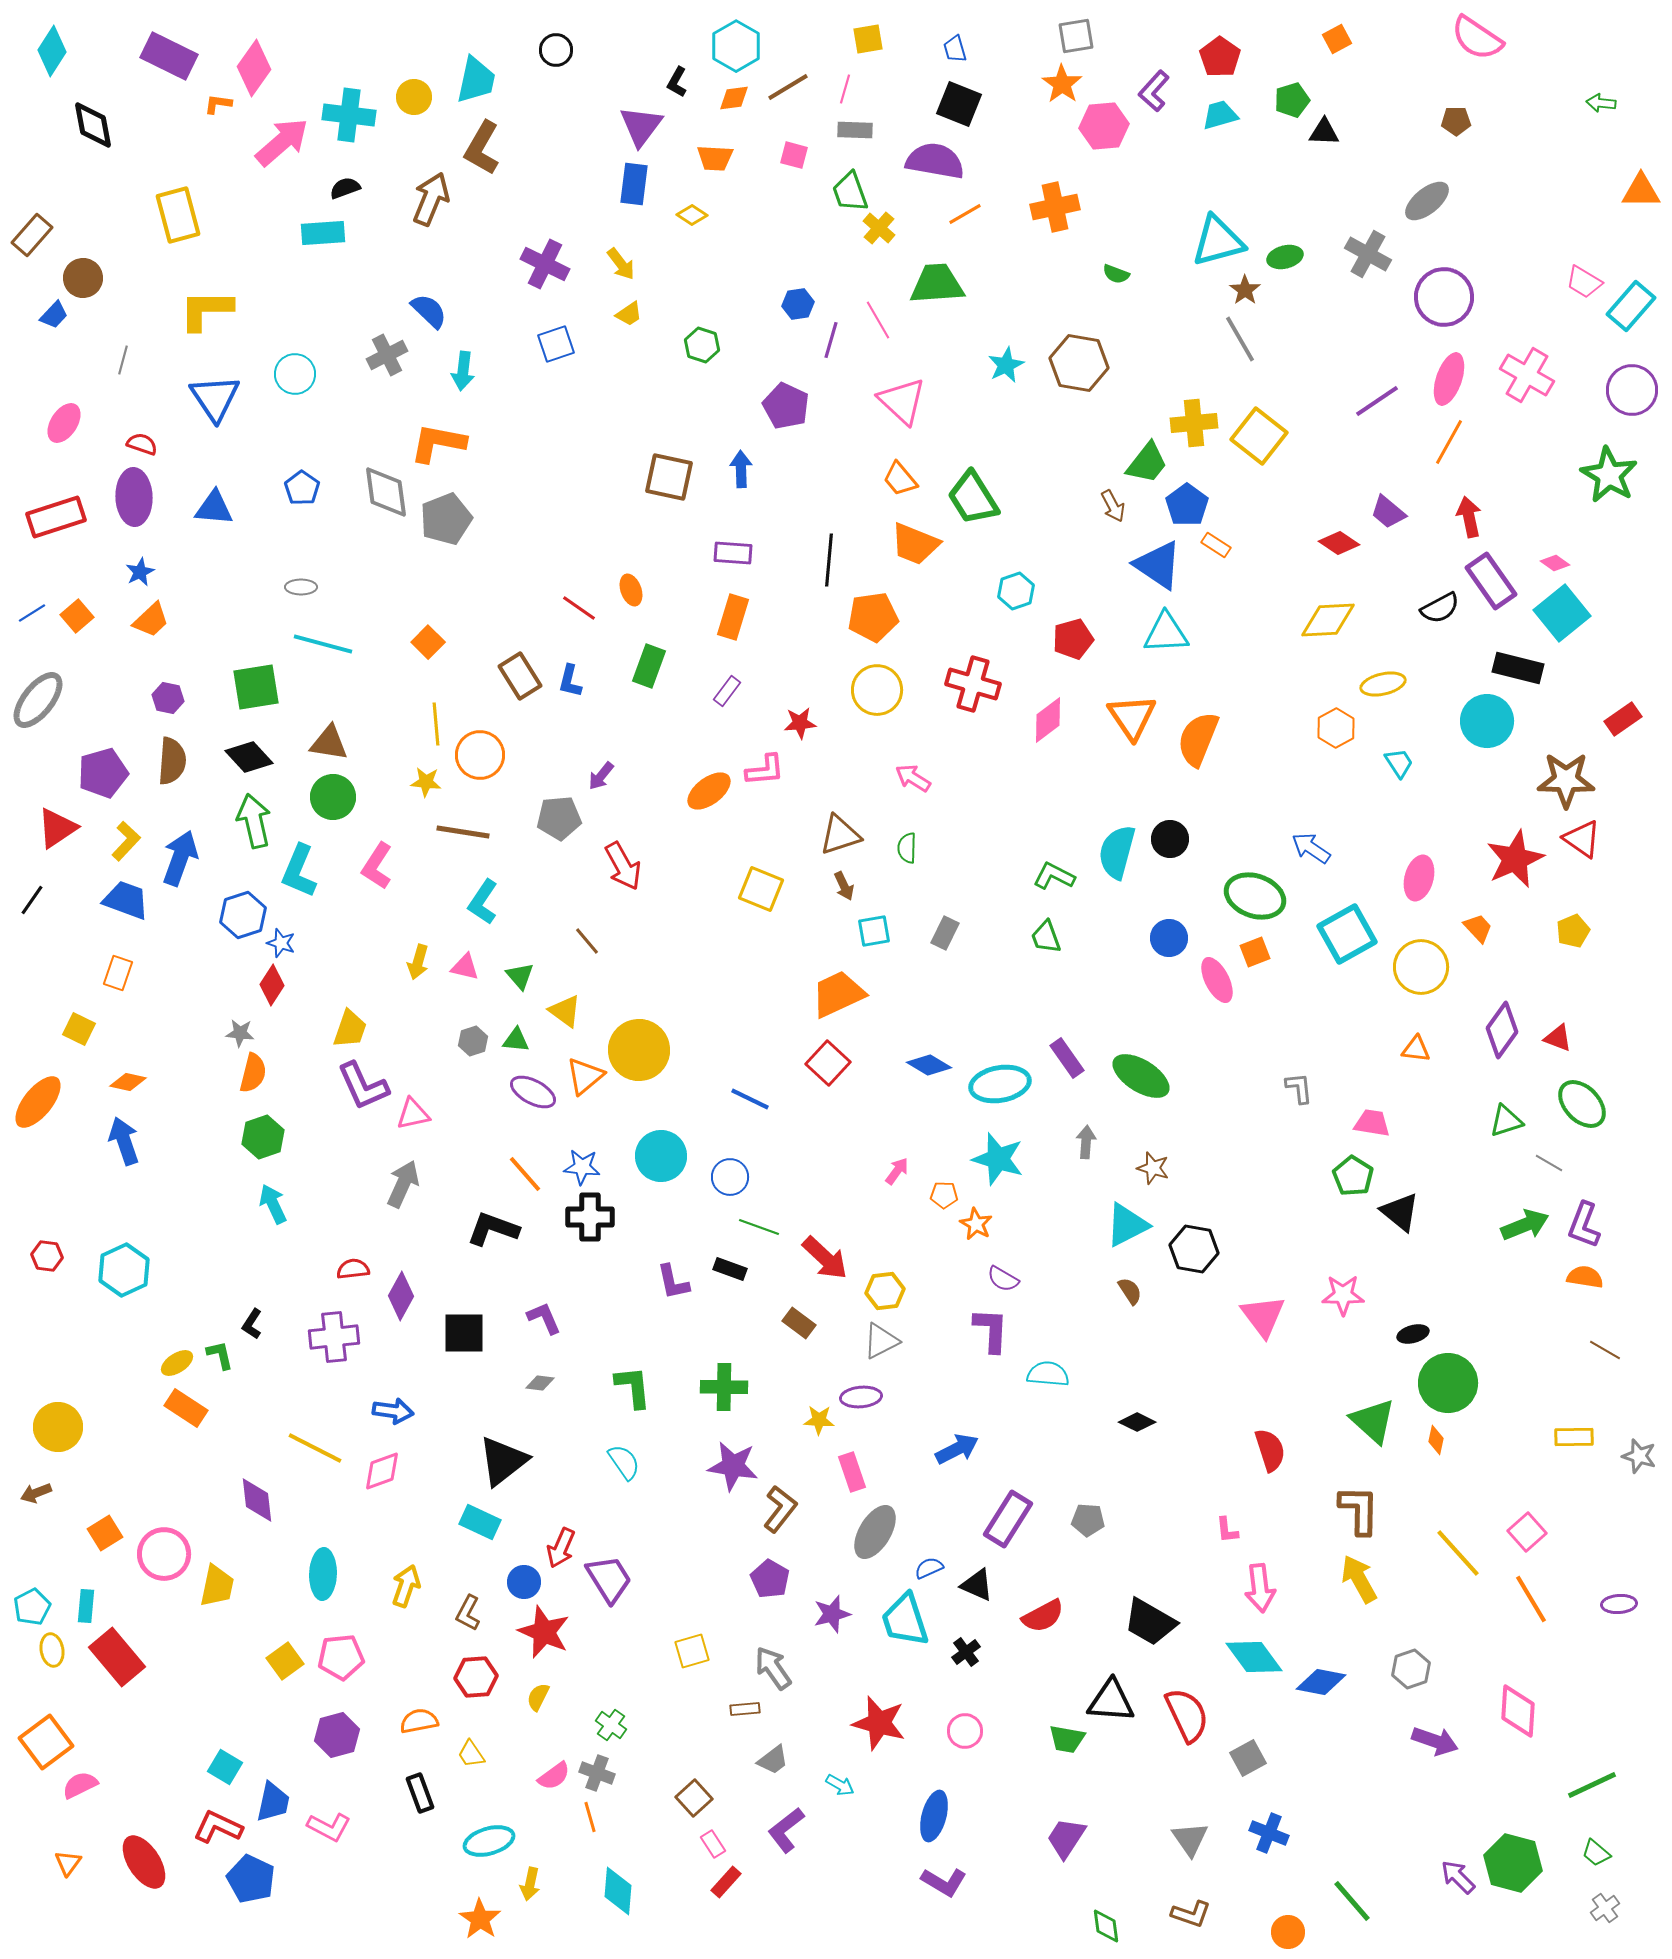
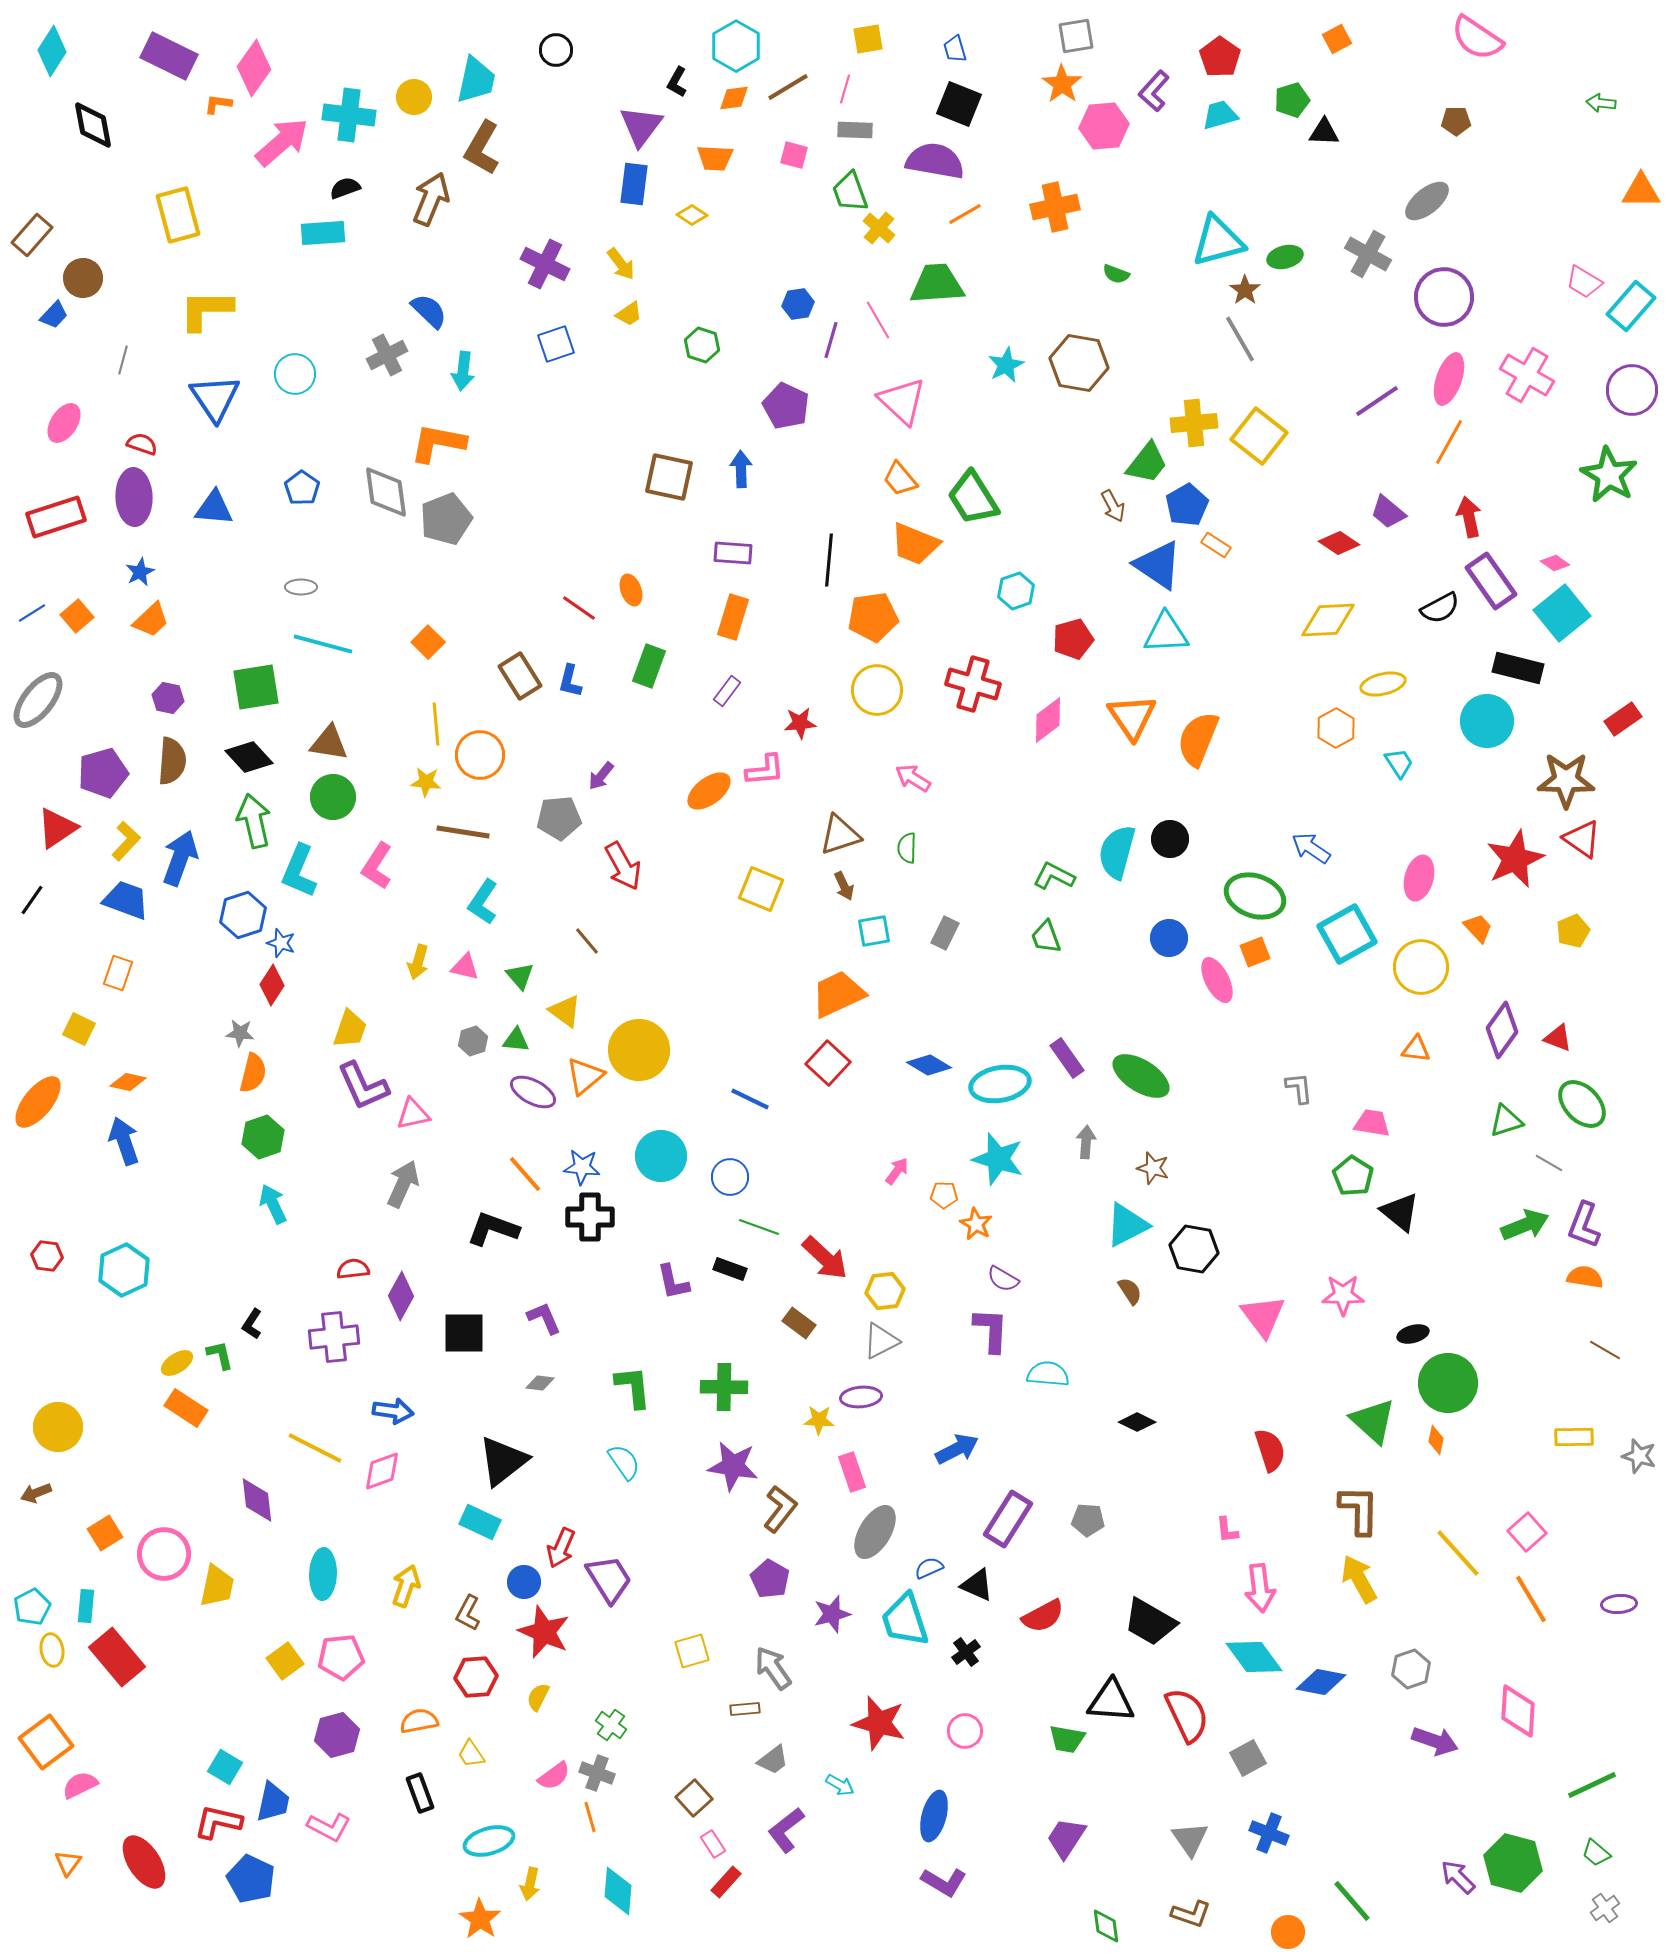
blue pentagon at (1187, 505): rotated 6 degrees clockwise
red L-shape at (218, 1827): moved 5 px up; rotated 12 degrees counterclockwise
